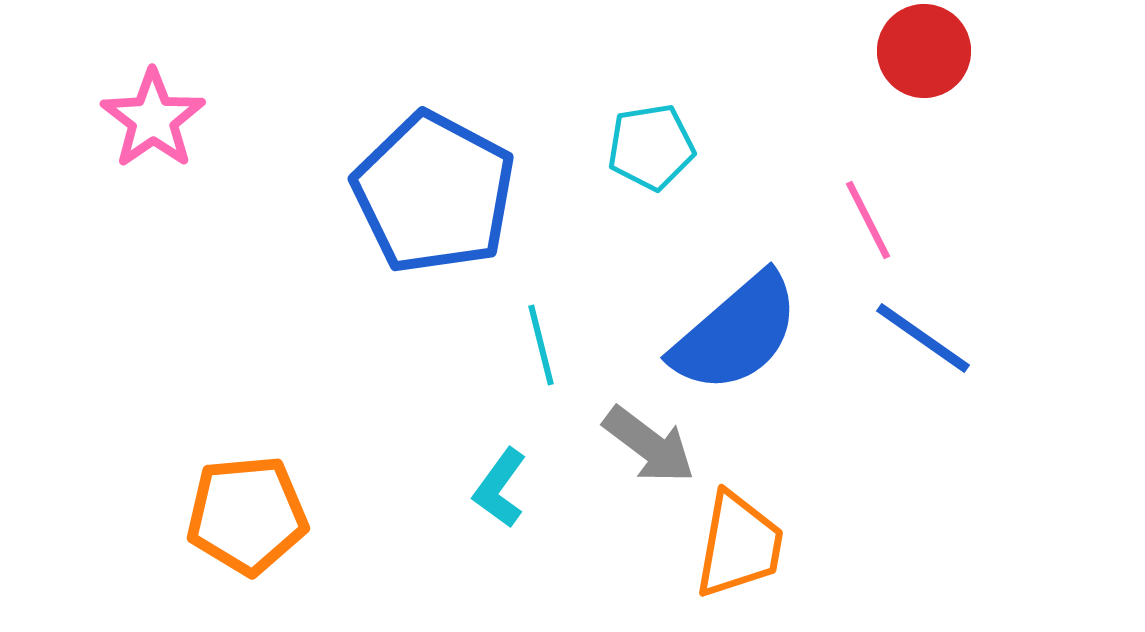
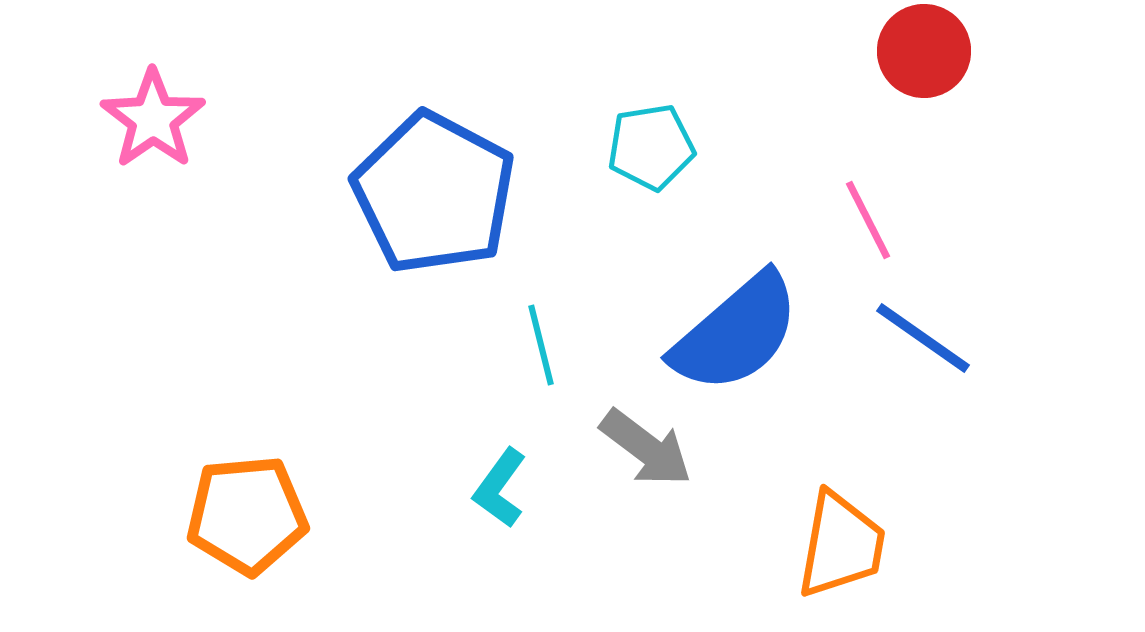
gray arrow: moved 3 px left, 3 px down
orange trapezoid: moved 102 px right
